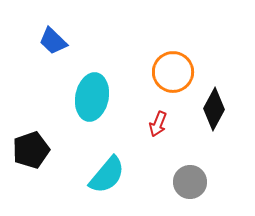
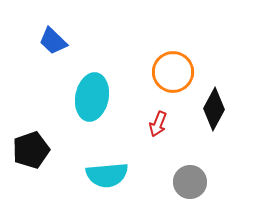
cyan semicircle: rotated 45 degrees clockwise
